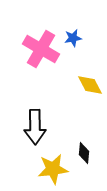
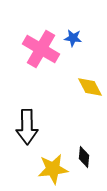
blue star: rotated 18 degrees clockwise
yellow diamond: moved 2 px down
black arrow: moved 8 px left
black diamond: moved 4 px down
